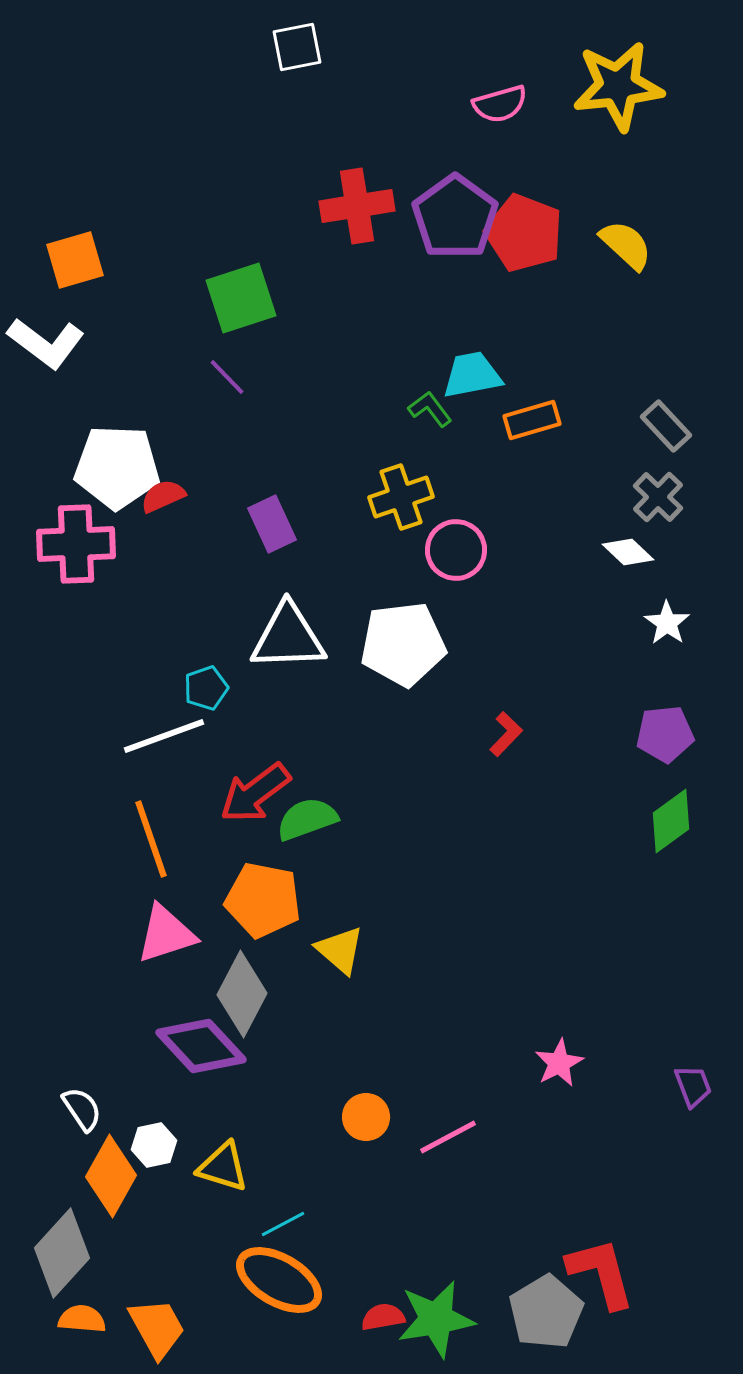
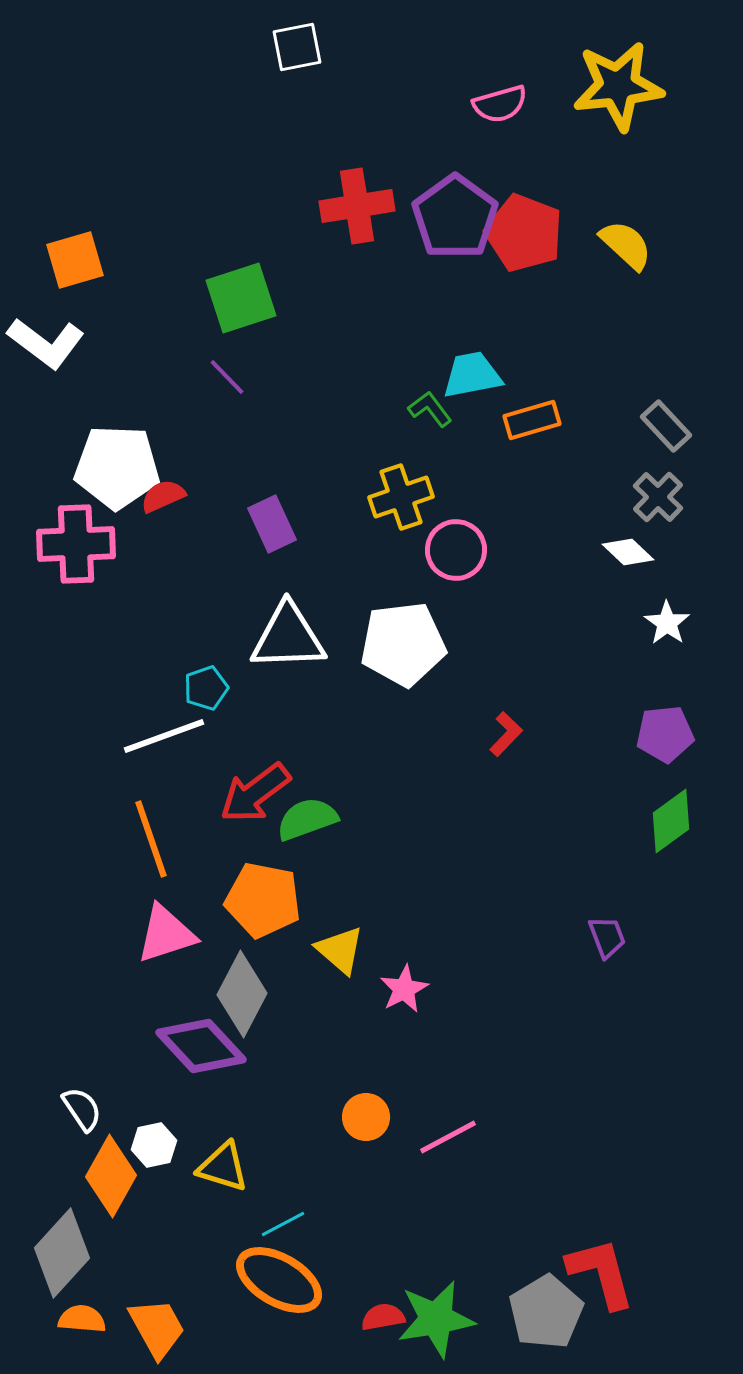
pink star at (559, 1063): moved 155 px left, 74 px up
purple trapezoid at (693, 1086): moved 86 px left, 149 px up
